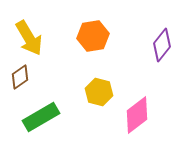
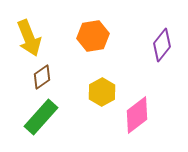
yellow arrow: rotated 9 degrees clockwise
brown diamond: moved 22 px right
yellow hexagon: moved 3 px right; rotated 16 degrees clockwise
green rectangle: rotated 18 degrees counterclockwise
